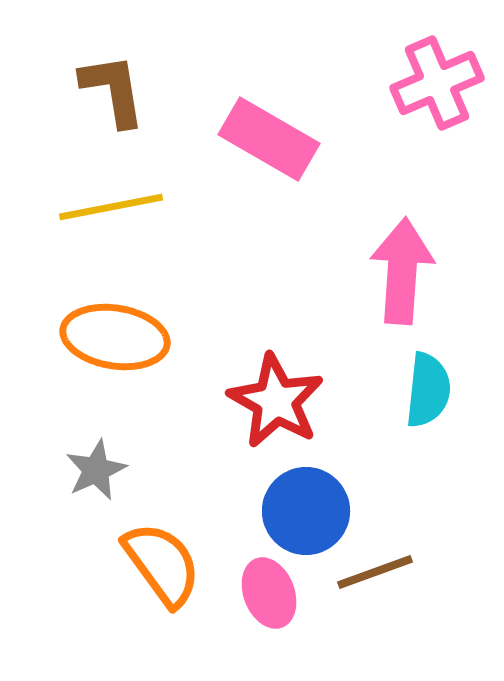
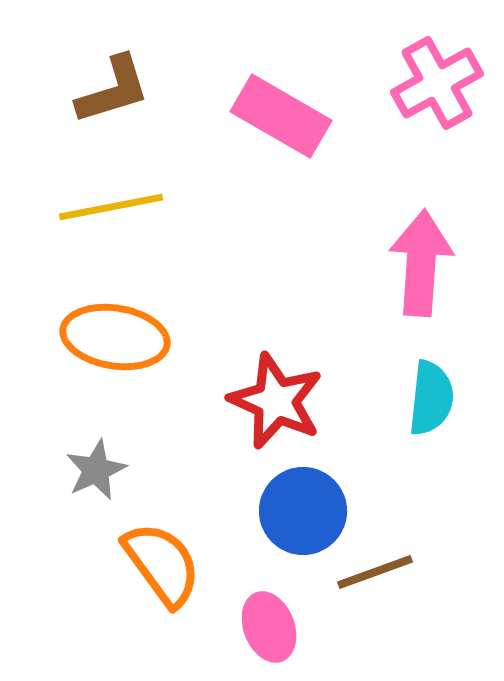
pink cross: rotated 6 degrees counterclockwise
brown L-shape: rotated 82 degrees clockwise
pink rectangle: moved 12 px right, 23 px up
pink arrow: moved 19 px right, 8 px up
cyan semicircle: moved 3 px right, 8 px down
red star: rotated 6 degrees counterclockwise
blue circle: moved 3 px left
pink ellipse: moved 34 px down
